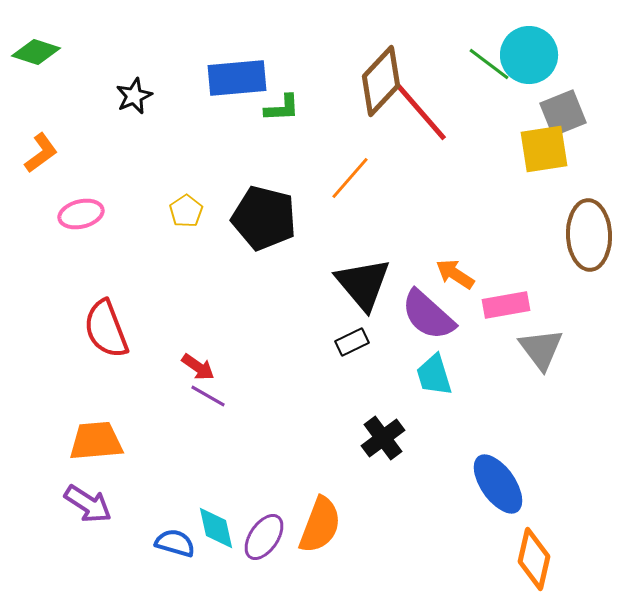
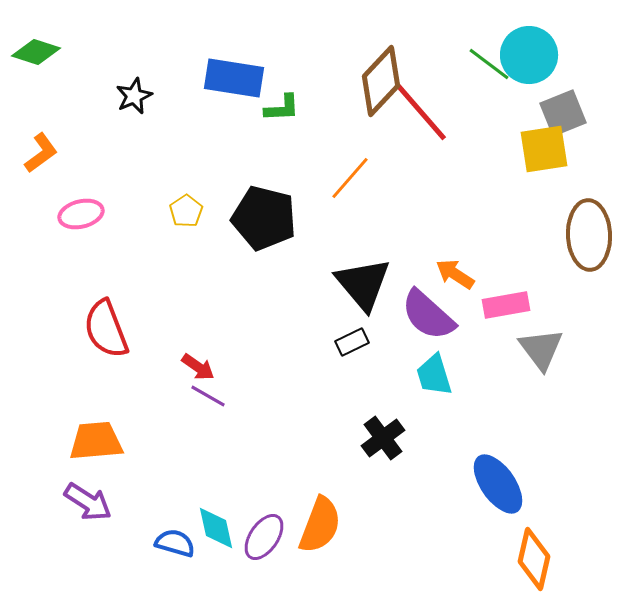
blue rectangle: moved 3 px left; rotated 14 degrees clockwise
purple arrow: moved 2 px up
